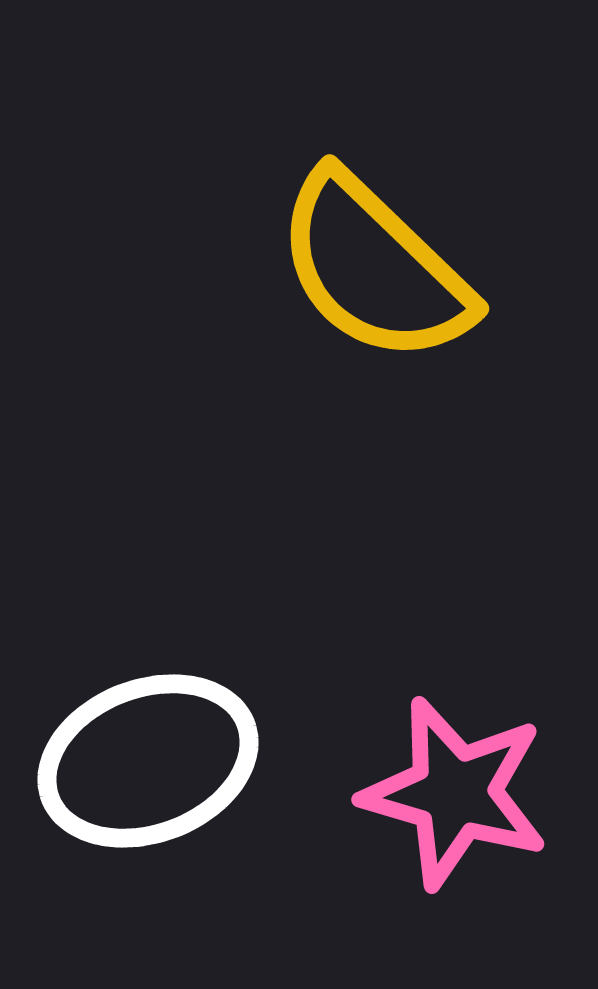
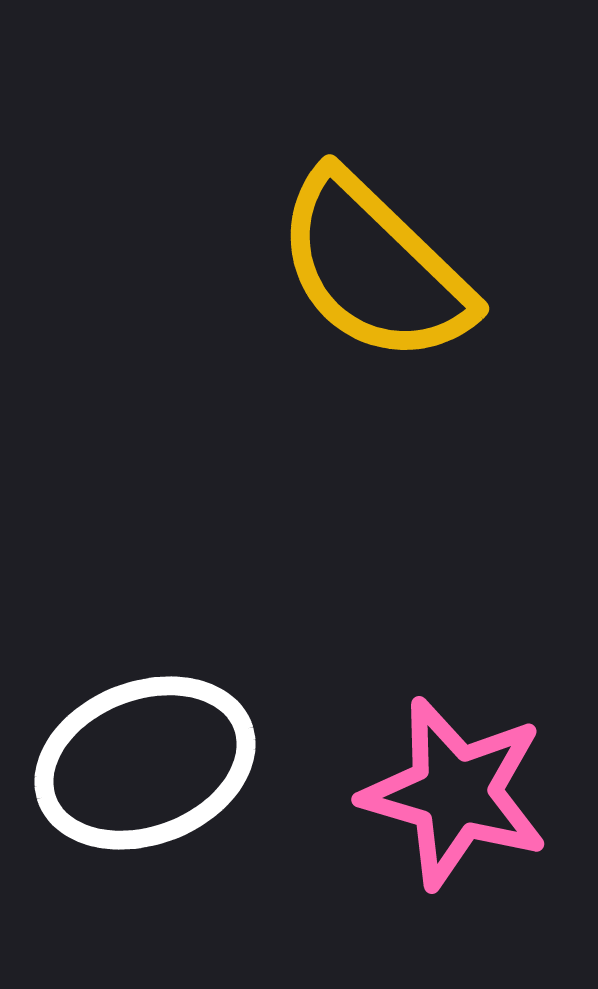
white ellipse: moved 3 px left, 2 px down
